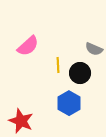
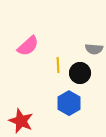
gray semicircle: rotated 18 degrees counterclockwise
